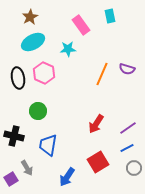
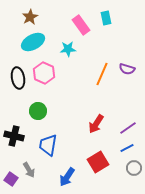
cyan rectangle: moved 4 px left, 2 px down
gray arrow: moved 2 px right, 2 px down
purple square: rotated 24 degrees counterclockwise
